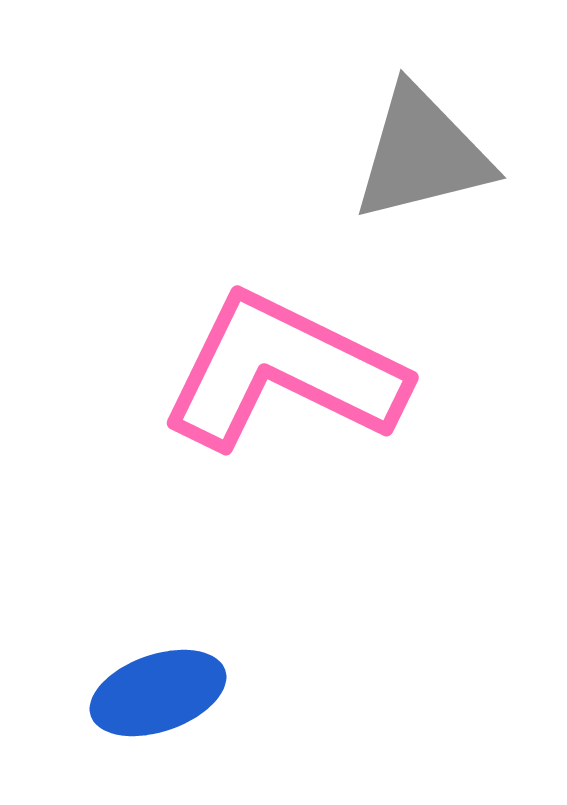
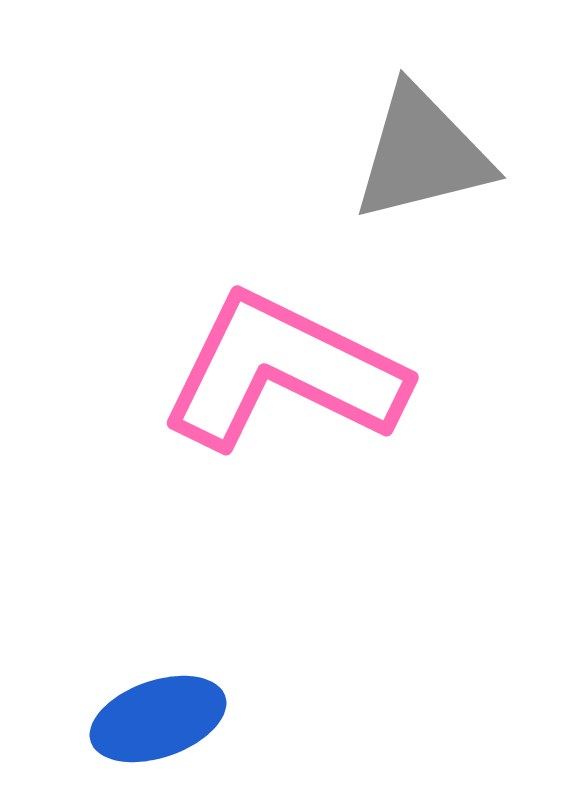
blue ellipse: moved 26 px down
